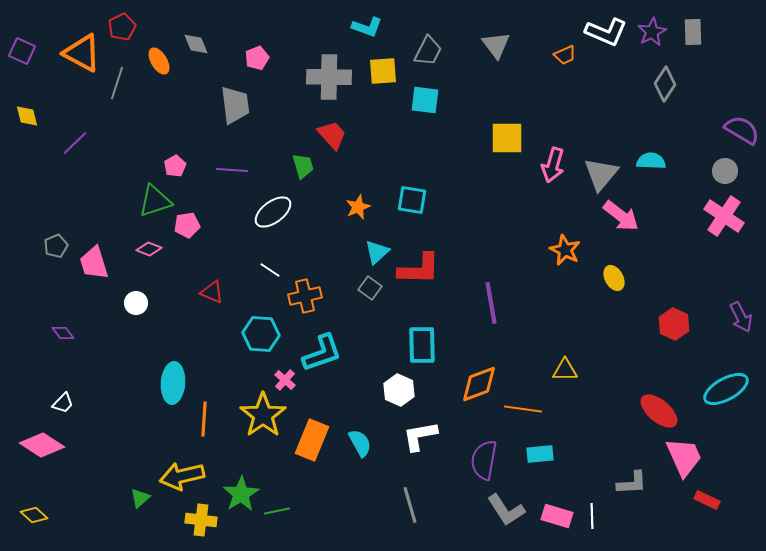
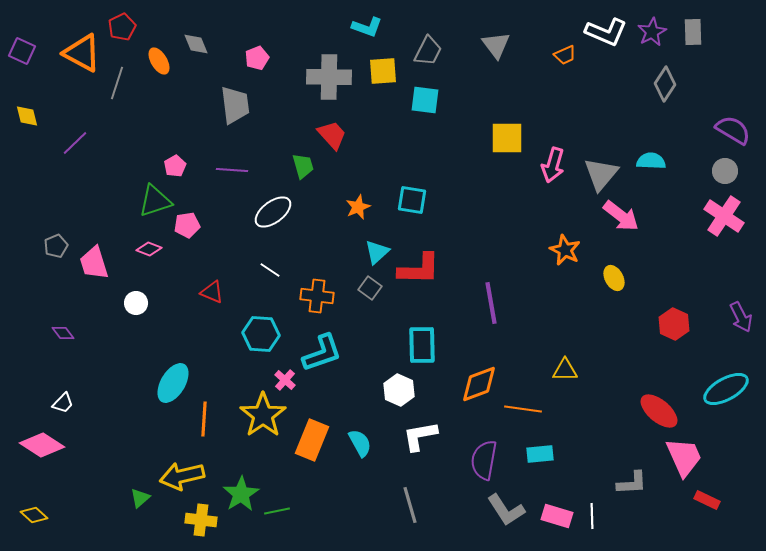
purple semicircle at (742, 130): moved 9 px left
orange cross at (305, 296): moved 12 px right; rotated 20 degrees clockwise
cyan ellipse at (173, 383): rotated 27 degrees clockwise
